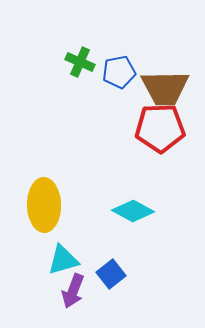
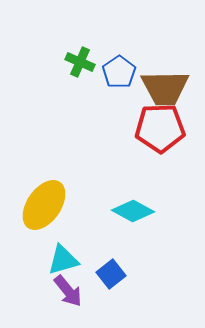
blue pentagon: rotated 24 degrees counterclockwise
yellow ellipse: rotated 36 degrees clockwise
purple arrow: moved 5 px left; rotated 60 degrees counterclockwise
